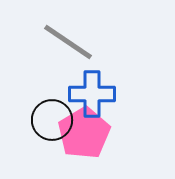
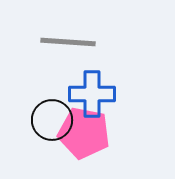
gray line: rotated 30 degrees counterclockwise
pink pentagon: rotated 30 degrees counterclockwise
